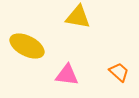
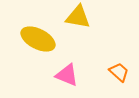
yellow ellipse: moved 11 px right, 7 px up
pink triangle: rotated 15 degrees clockwise
